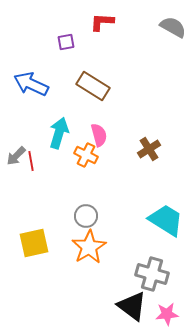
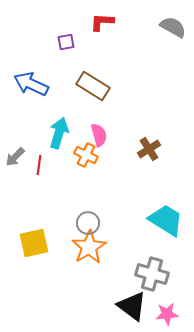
gray arrow: moved 1 px left, 1 px down
red line: moved 8 px right, 4 px down; rotated 18 degrees clockwise
gray circle: moved 2 px right, 7 px down
